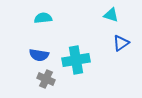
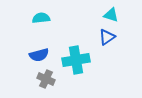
cyan semicircle: moved 2 px left
blue triangle: moved 14 px left, 6 px up
blue semicircle: rotated 24 degrees counterclockwise
